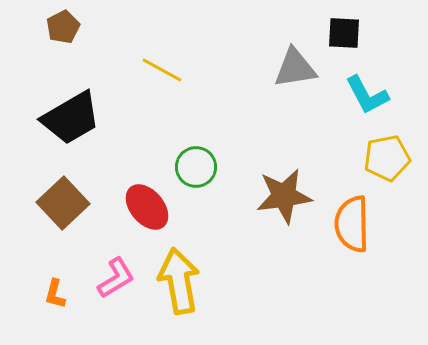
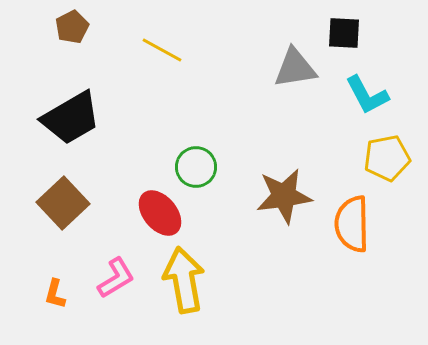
brown pentagon: moved 9 px right
yellow line: moved 20 px up
red ellipse: moved 13 px right, 6 px down
yellow arrow: moved 5 px right, 1 px up
